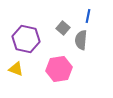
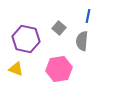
gray square: moved 4 px left
gray semicircle: moved 1 px right, 1 px down
